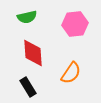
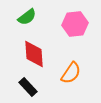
green semicircle: rotated 24 degrees counterclockwise
red diamond: moved 1 px right, 1 px down
black rectangle: rotated 12 degrees counterclockwise
